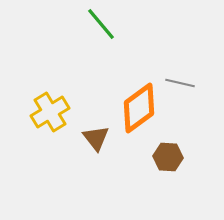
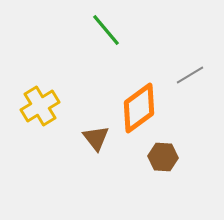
green line: moved 5 px right, 6 px down
gray line: moved 10 px right, 8 px up; rotated 44 degrees counterclockwise
yellow cross: moved 10 px left, 6 px up
brown hexagon: moved 5 px left
